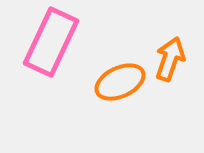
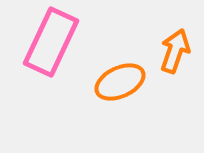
orange arrow: moved 5 px right, 8 px up
